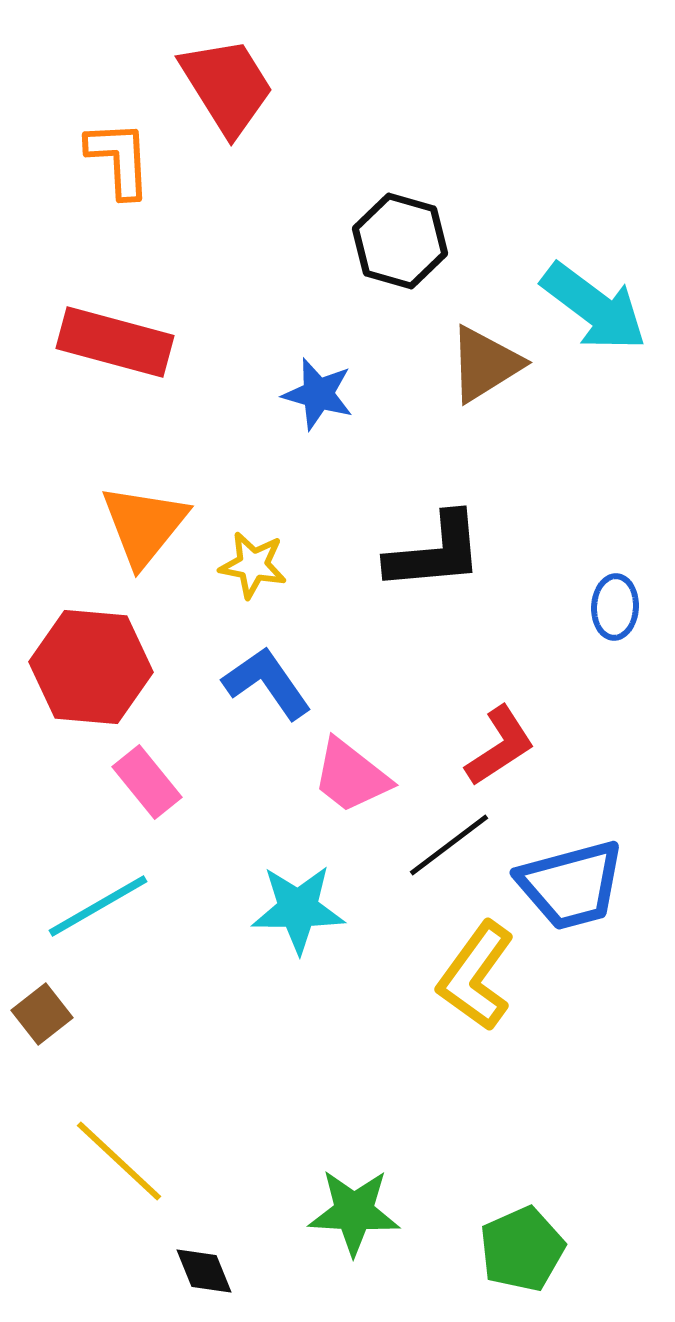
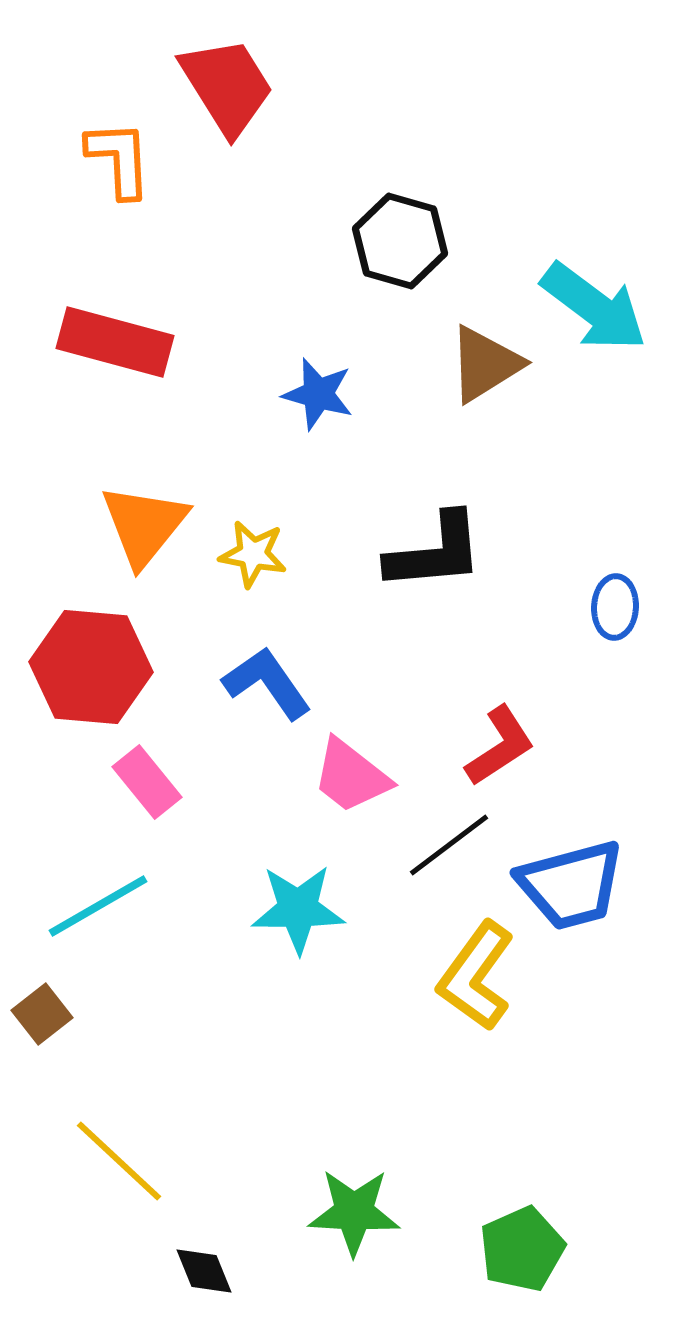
yellow star: moved 11 px up
